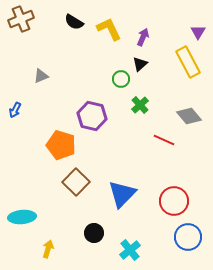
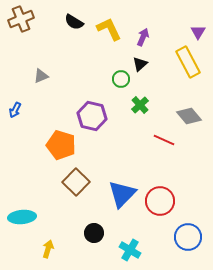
red circle: moved 14 px left
cyan cross: rotated 20 degrees counterclockwise
